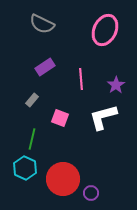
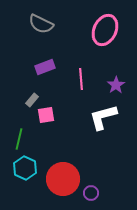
gray semicircle: moved 1 px left
purple rectangle: rotated 12 degrees clockwise
pink square: moved 14 px left, 3 px up; rotated 30 degrees counterclockwise
green line: moved 13 px left
